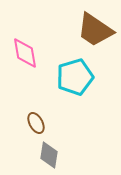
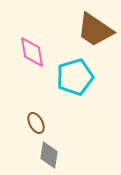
pink diamond: moved 7 px right, 1 px up
